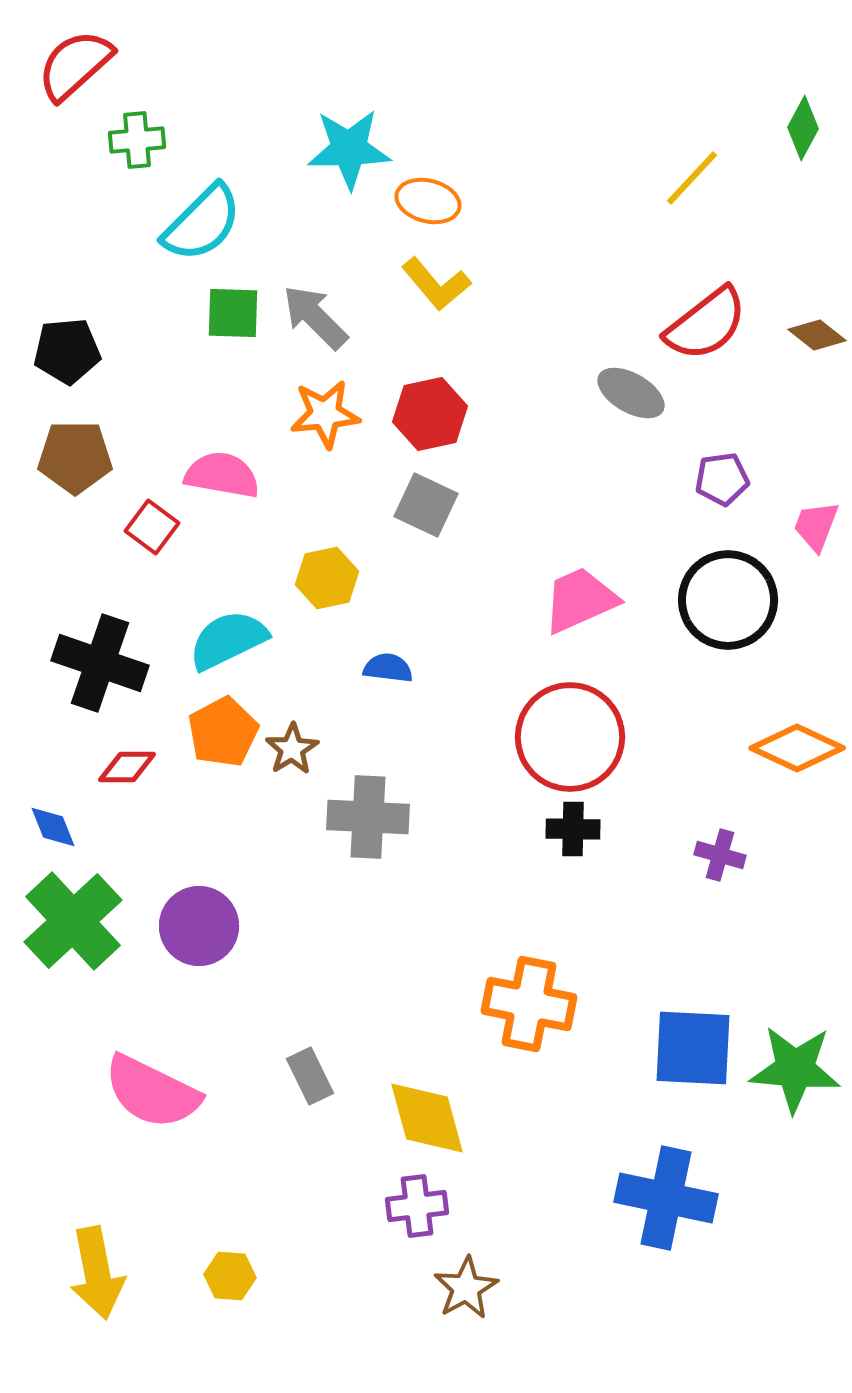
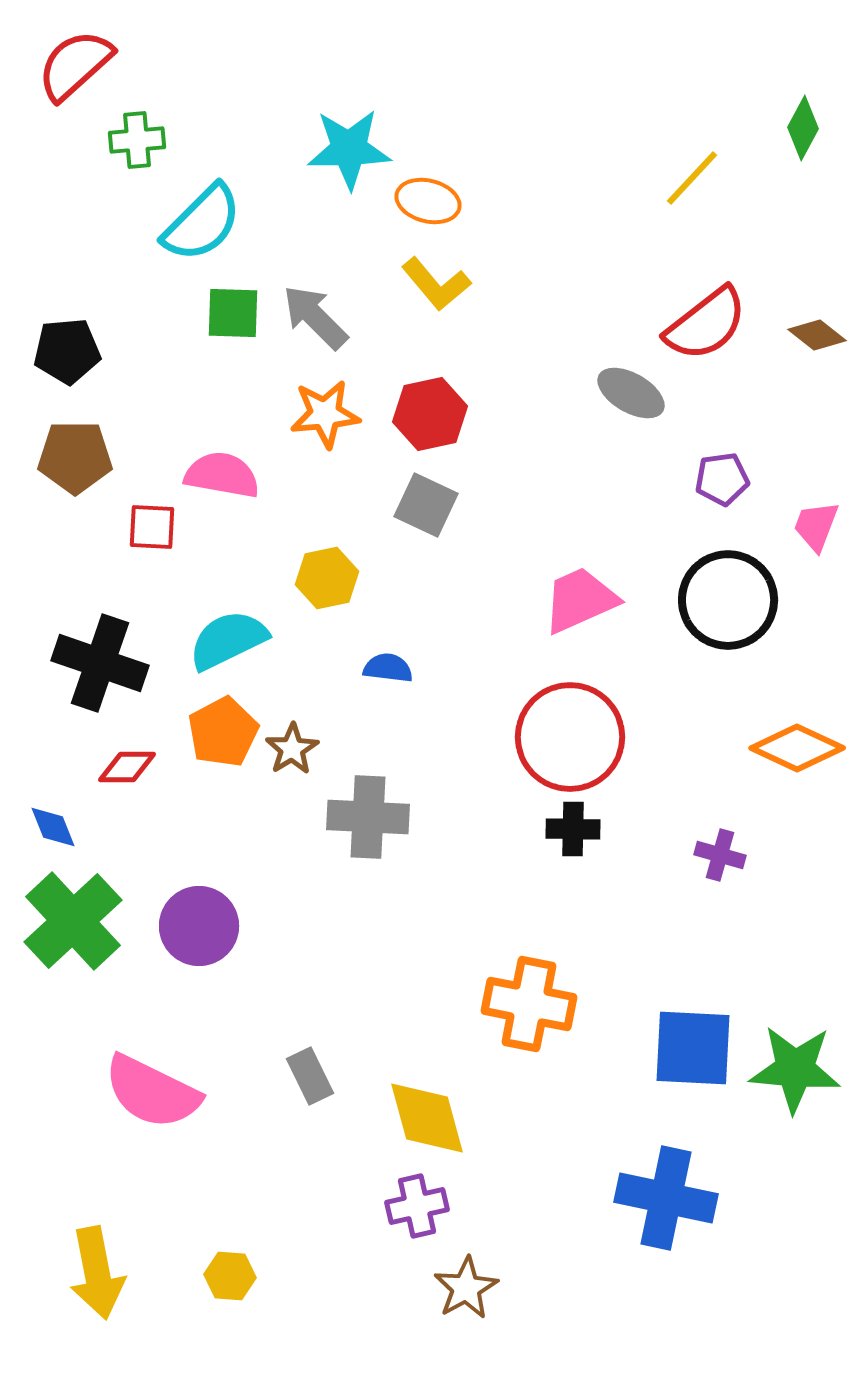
red square at (152, 527): rotated 34 degrees counterclockwise
purple cross at (417, 1206): rotated 6 degrees counterclockwise
